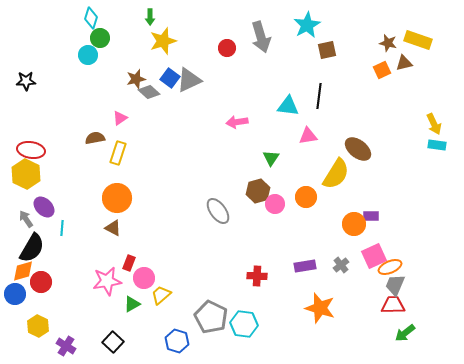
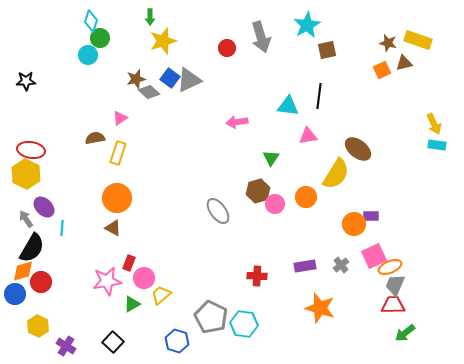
cyan diamond at (91, 18): moved 3 px down
